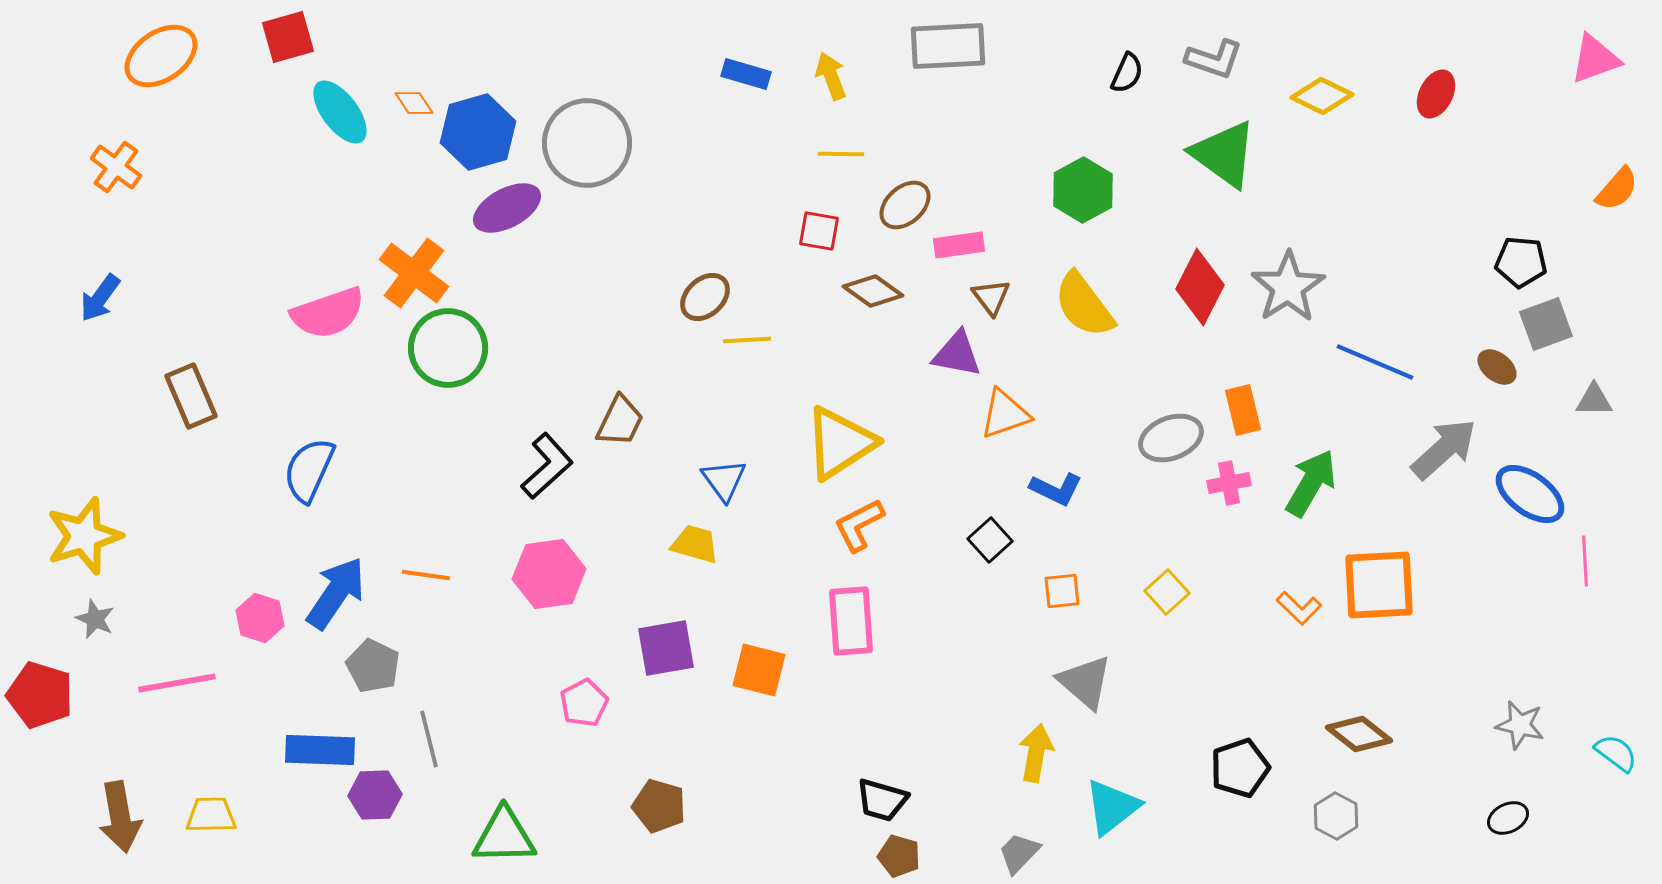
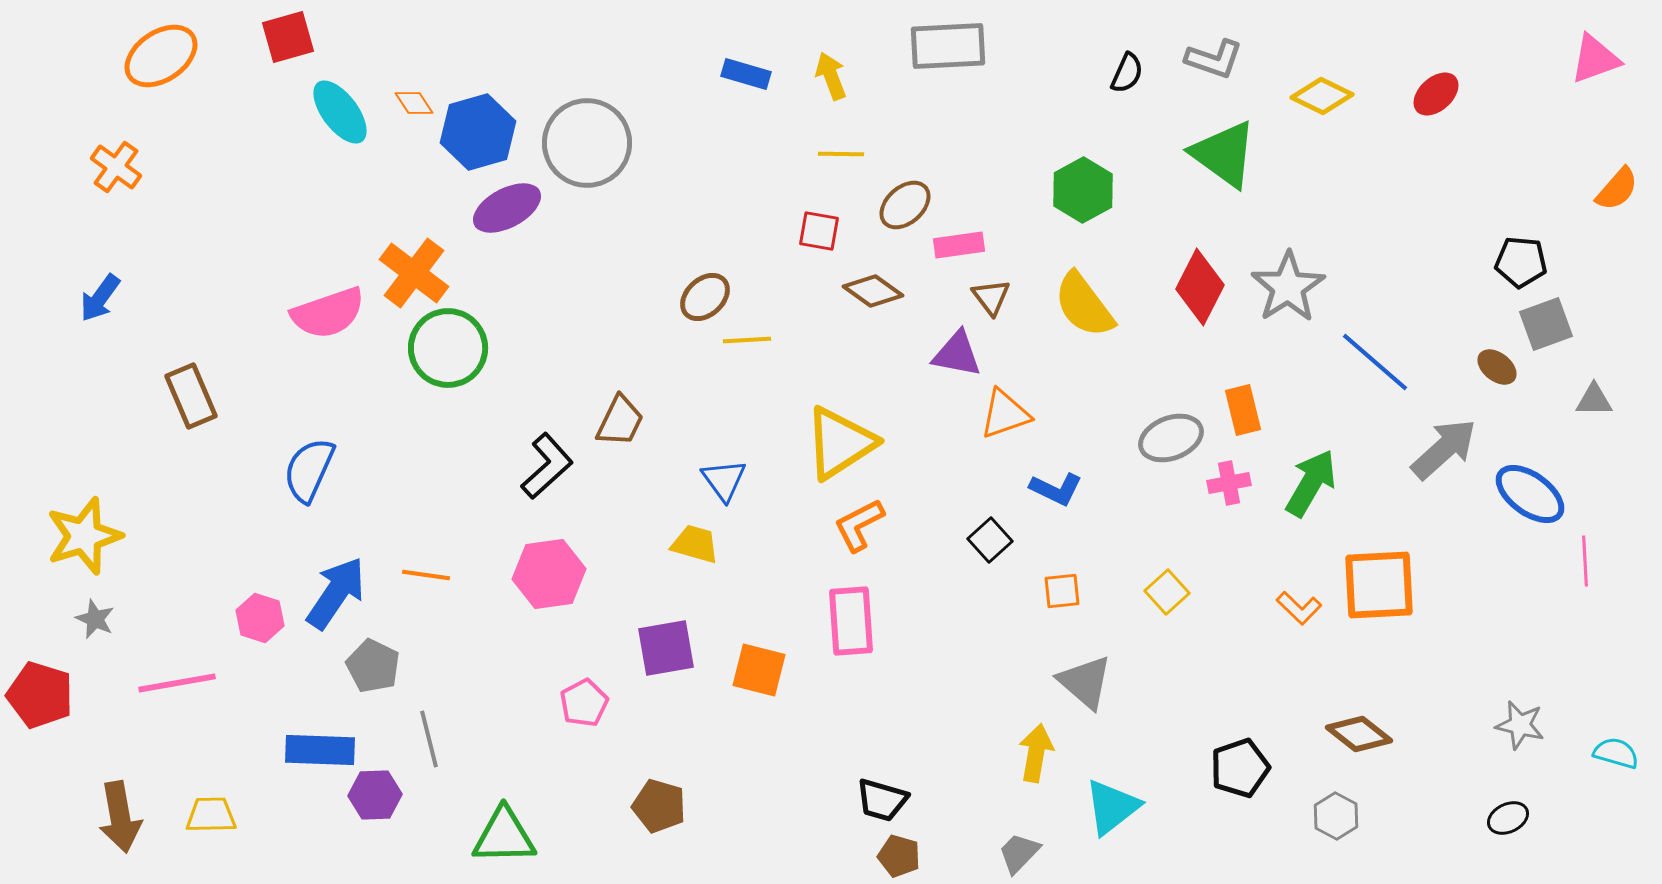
red ellipse at (1436, 94): rotated 21 degrees clockwise
blue line at (1375, 362): rotated 18 degrees clockwise
cyan semicircle at (1616, 753): rotated 21 degrees counterclockwise
